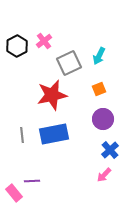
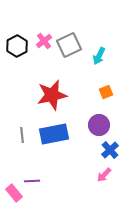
gray square: moved 18 px up
orange square: moved 7 px right, 3 px down
purple circle: moved 4 px left, 6 px down
